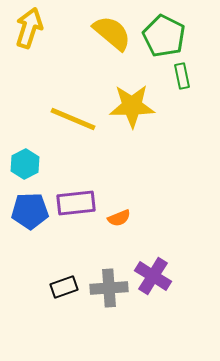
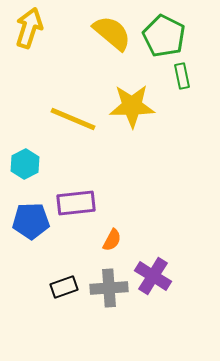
blue pentagon: moved 1 px right, 10 px down
orange semicircle: moved 7 px left, 22 px down; rotated 40 degrees counterclockwise
